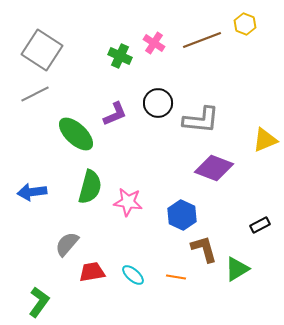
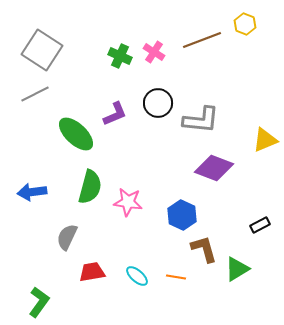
pink cross: moved 9 px down
gray semicircle: moved 7 px up; rotated 16 degrees counterclockwise
cyan ellipse: moved 4 px right, 1 px down
